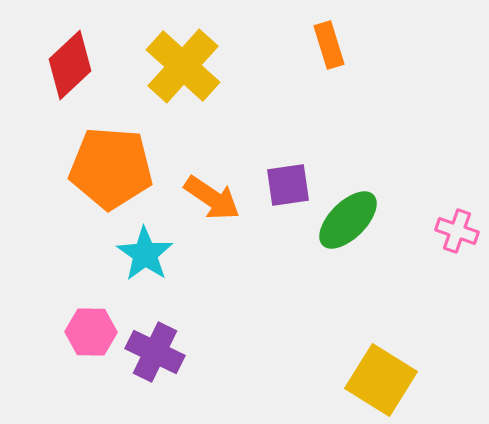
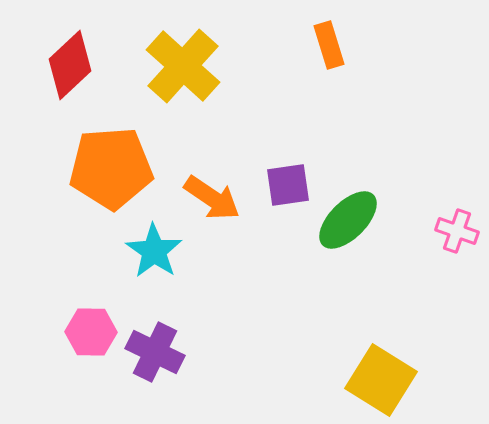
orange pentagon: rotated 8 degrees counterclockwise
cyan star: moved 9 px right, 3 px up
